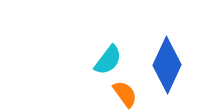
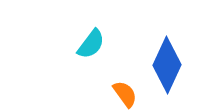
cyan semicircle: moved 17 px left, 16 px up
